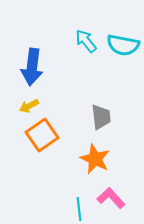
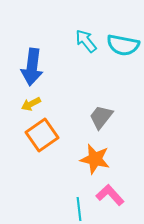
yellow arrow: moved 2 px right, 2 px up
gray trapezoid: rotated 136 degrees counterclockwise
orange star: rotated 12 degrees counterclockwise
pink L-shape: moved 1 px left, 3 px up
